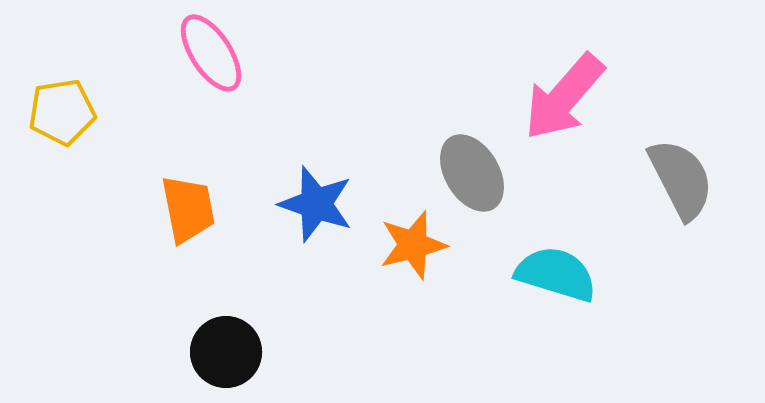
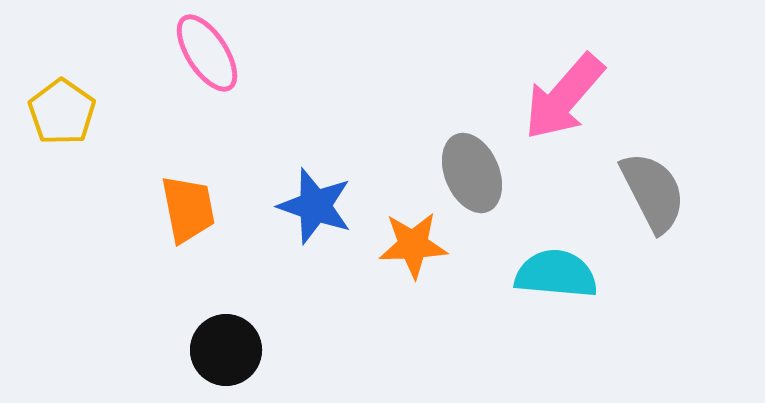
pink ellipse: moved 4 px left
yellow pentagon: rotated 28 degrees counterclockwise
gray ellipse: rotated 8 degrees clockwise
gray semicircle: moved 28 px left, 13 px down
blue star: moved 1 px left, 2 px down
orange star: rotated 12 degrees clockwise
cyan semicircle: rotated 12 degrees counterclockwise
black circle: moved 2 px up
